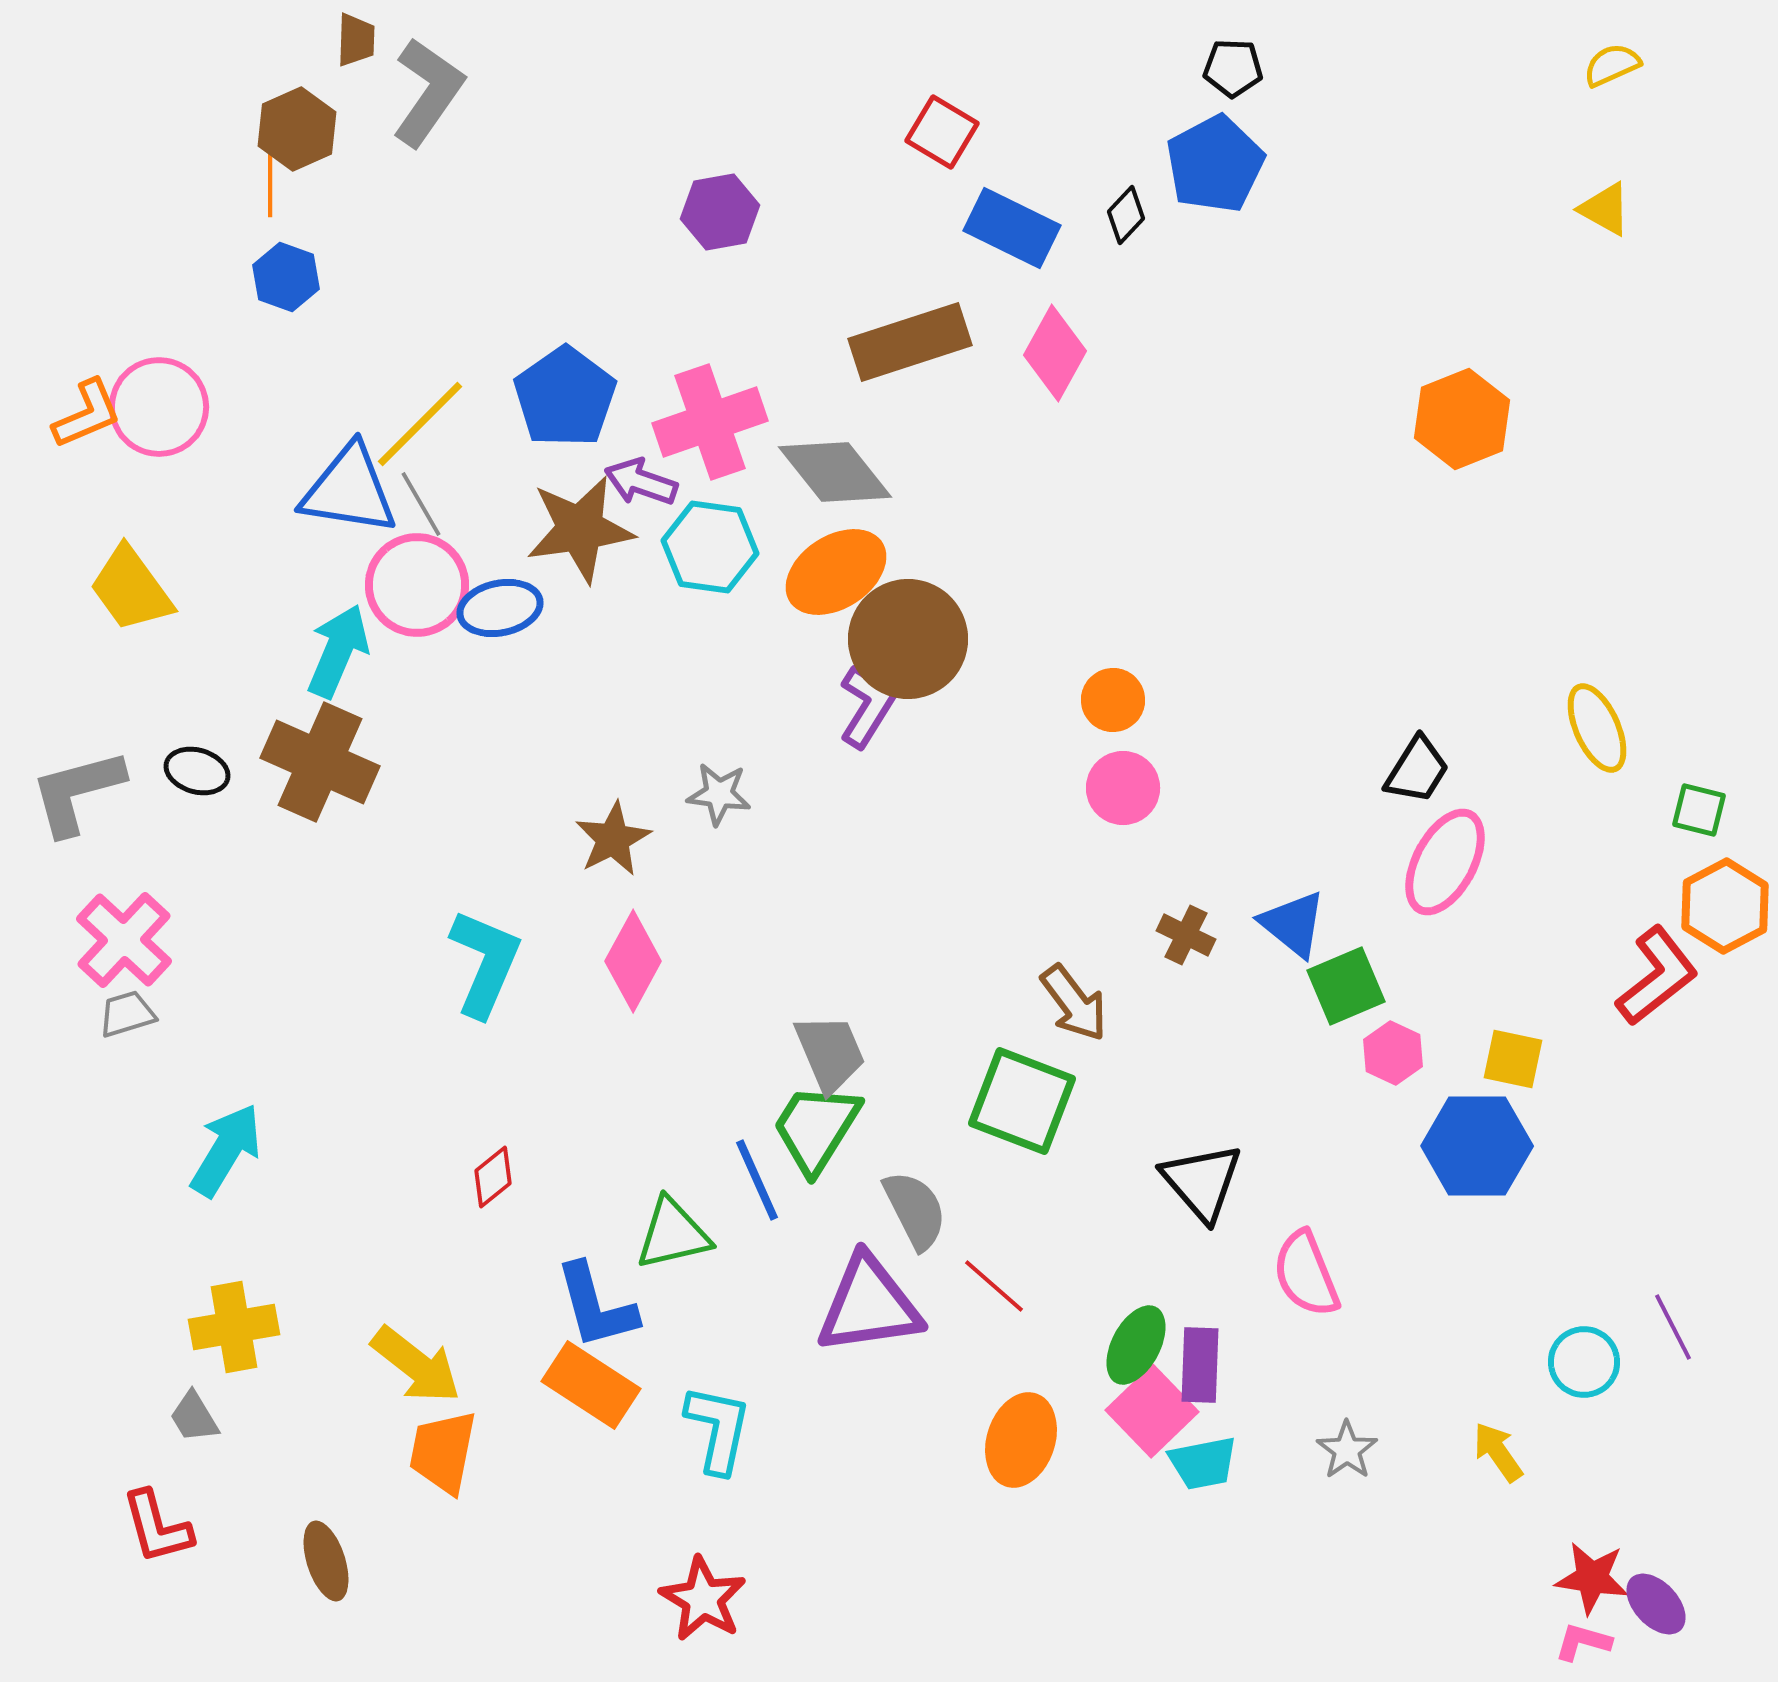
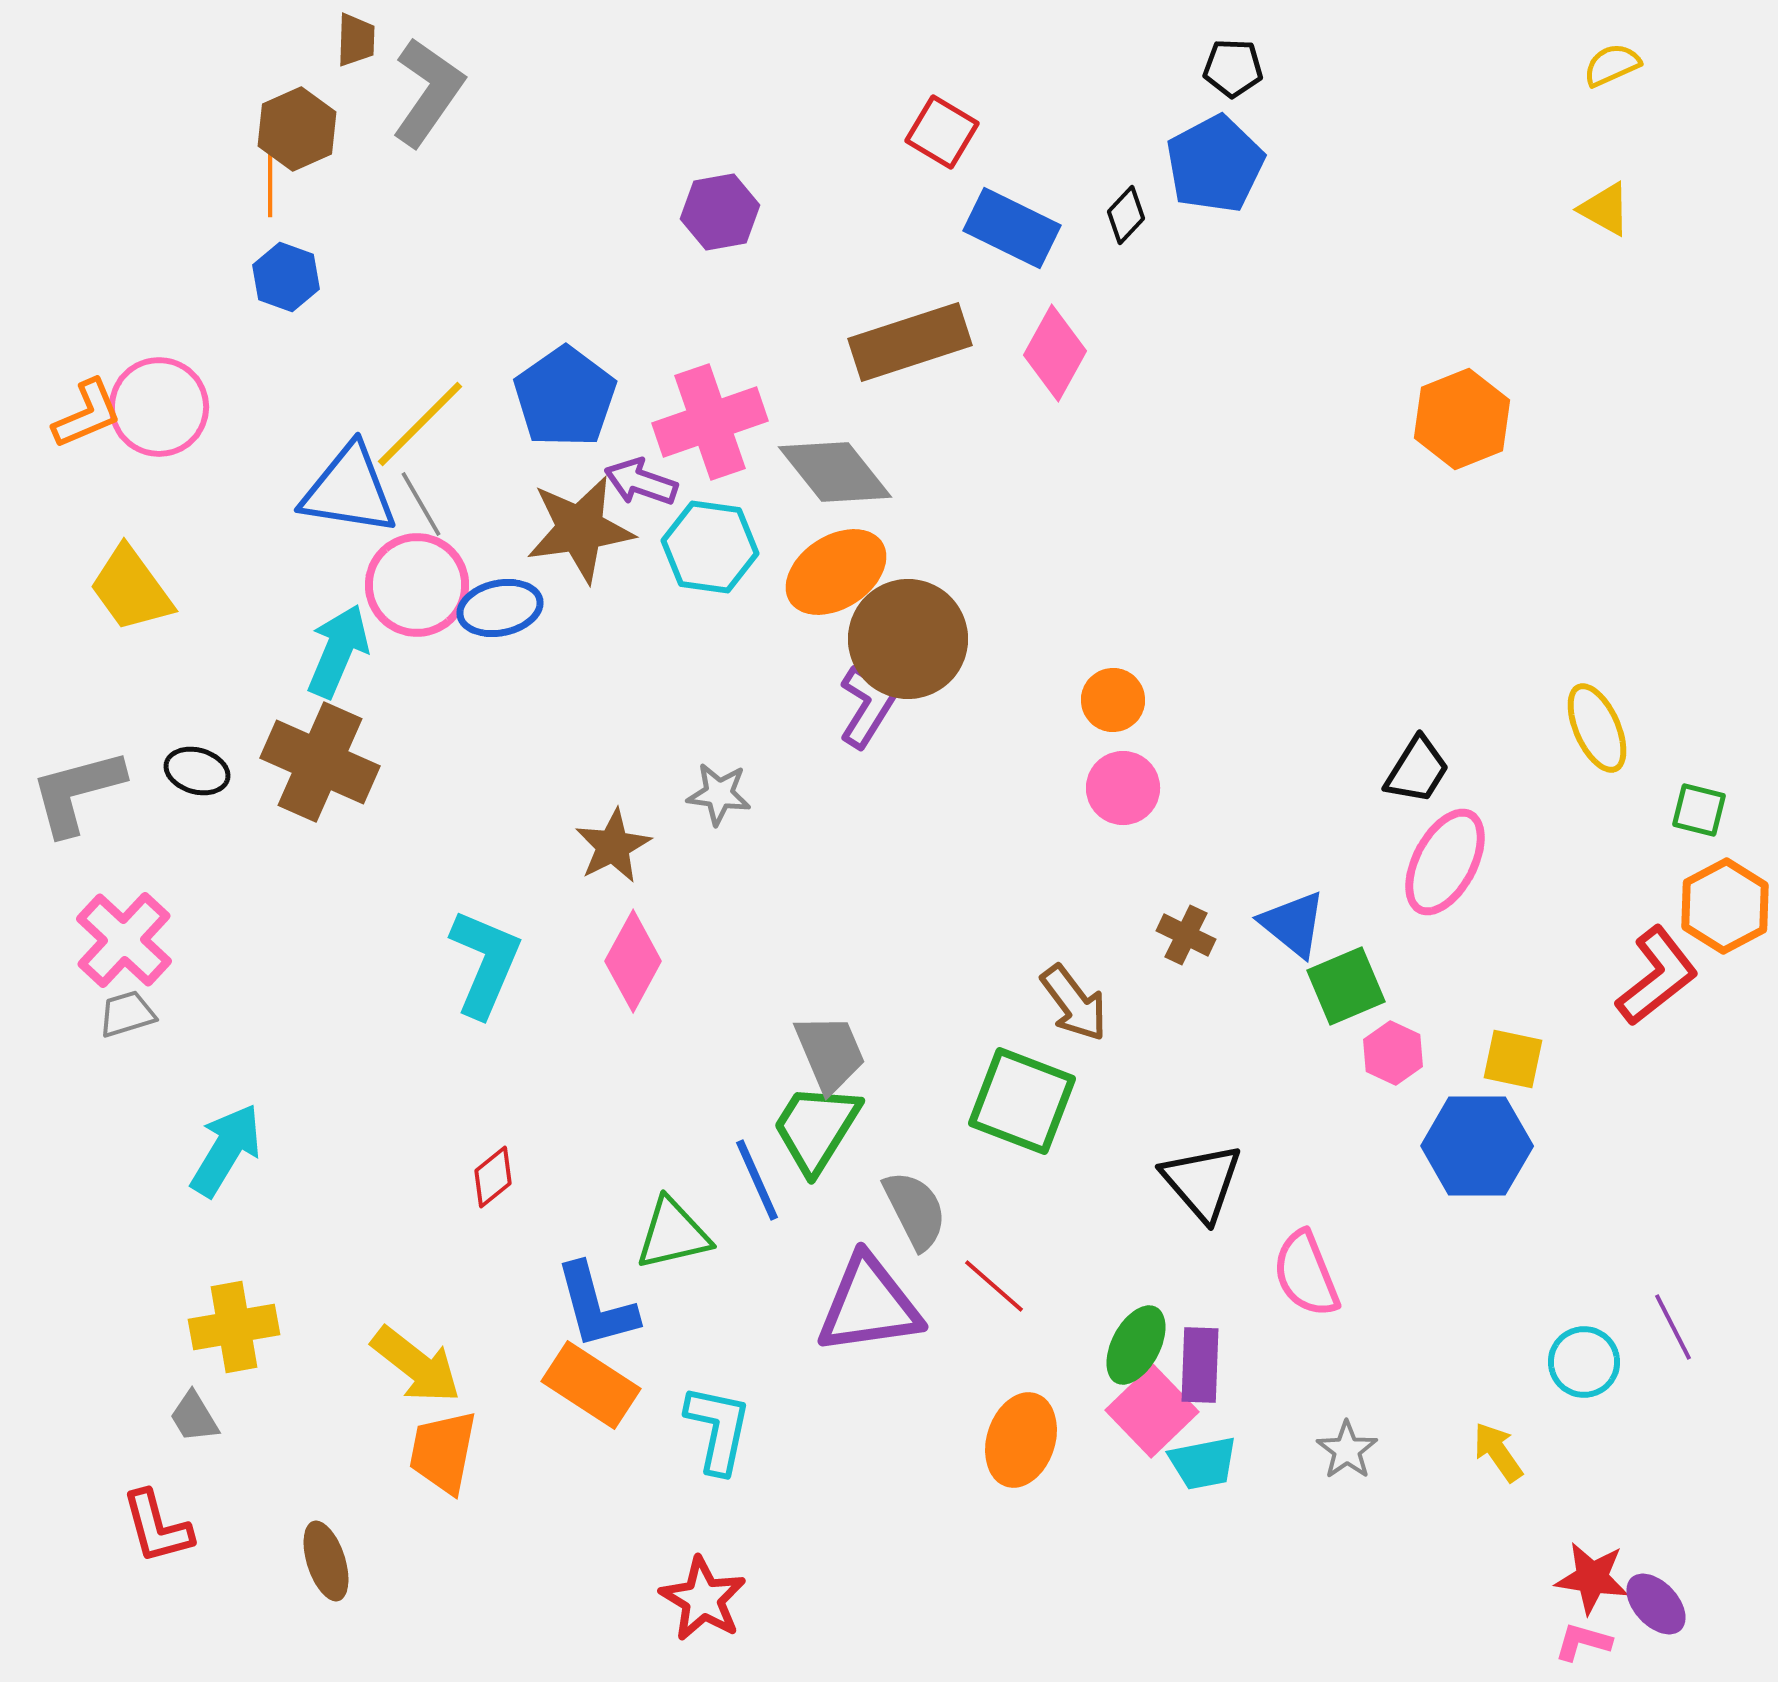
brown star at (613, 839): moved 7 px down
